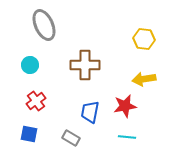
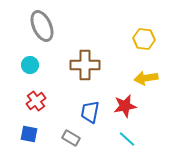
gray ellipse: moved 2 px left, 1 px down
yellow arrow: moved 2 px right, 1 px up
cyan line: moved 2 px down; rotated 36 degrees clockwise
